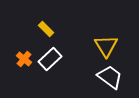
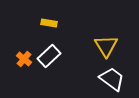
yellow rectangle: moved 3 px right, 6 px up; rotated 35 degrees counterclockwise
white rectangle: moved 1 px left, 3 px up
white trapezoid: moved 2 px right, 2 px down
